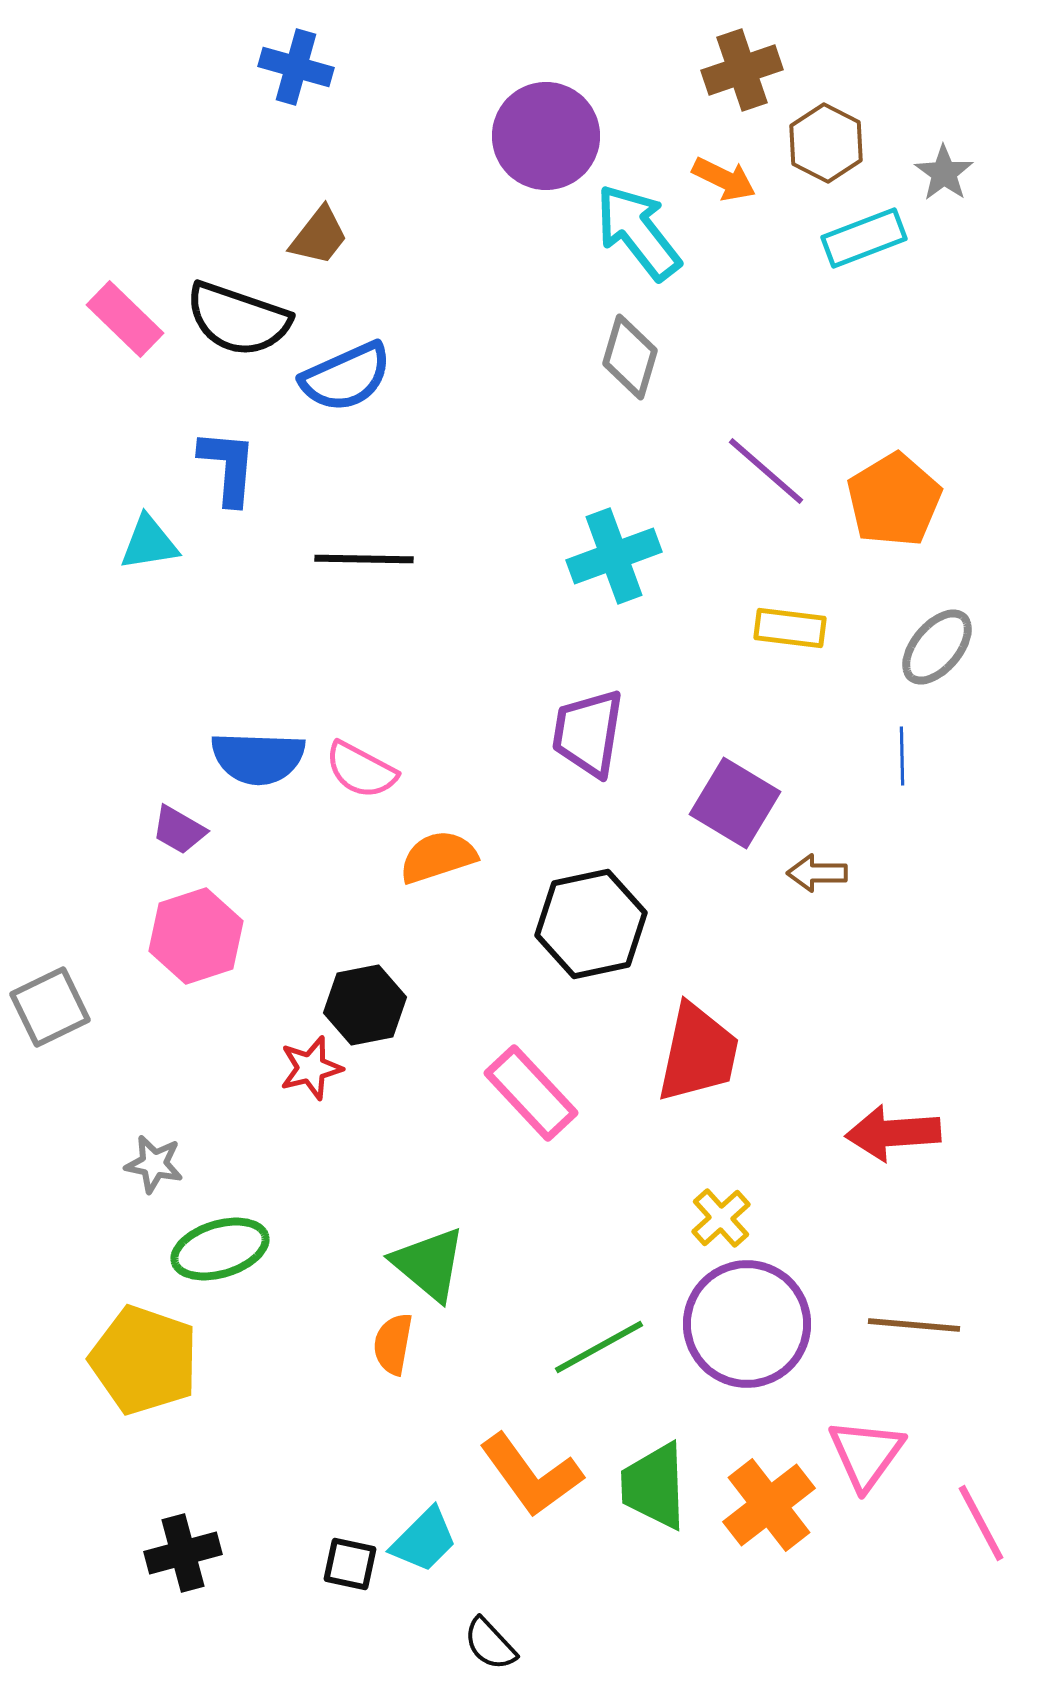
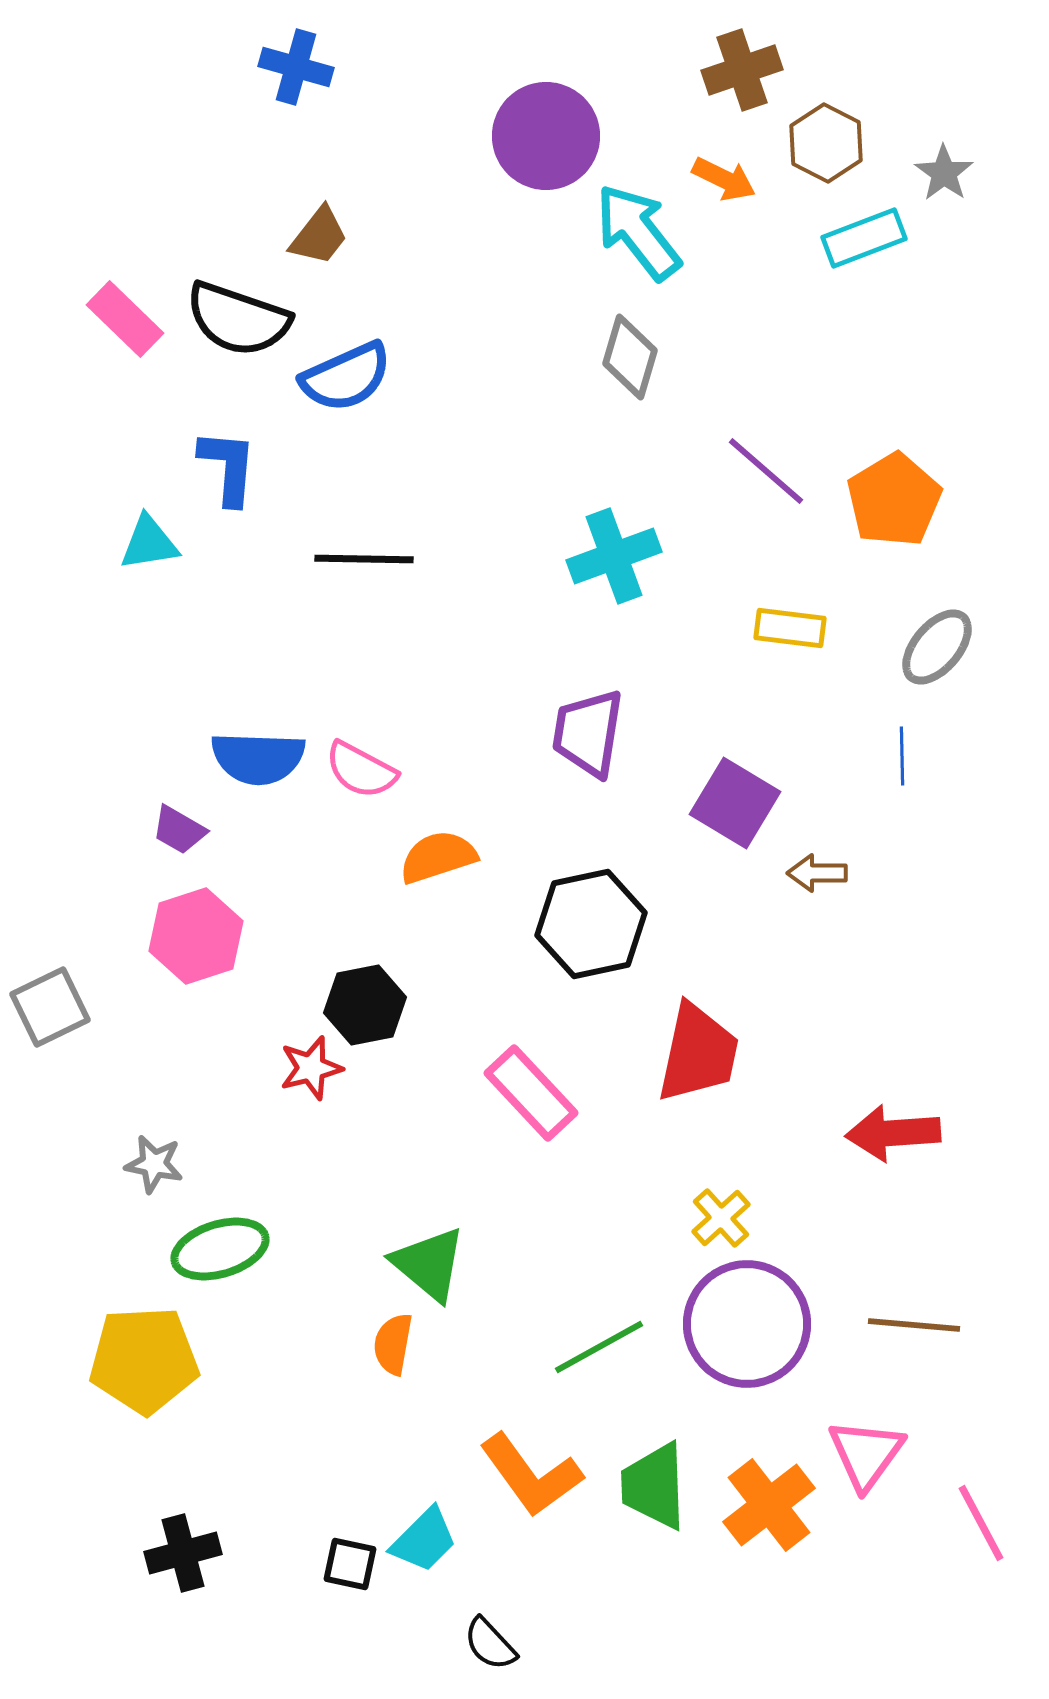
yellow pentagon at (144, 1360): rotated 22 degrees counterclockwise
